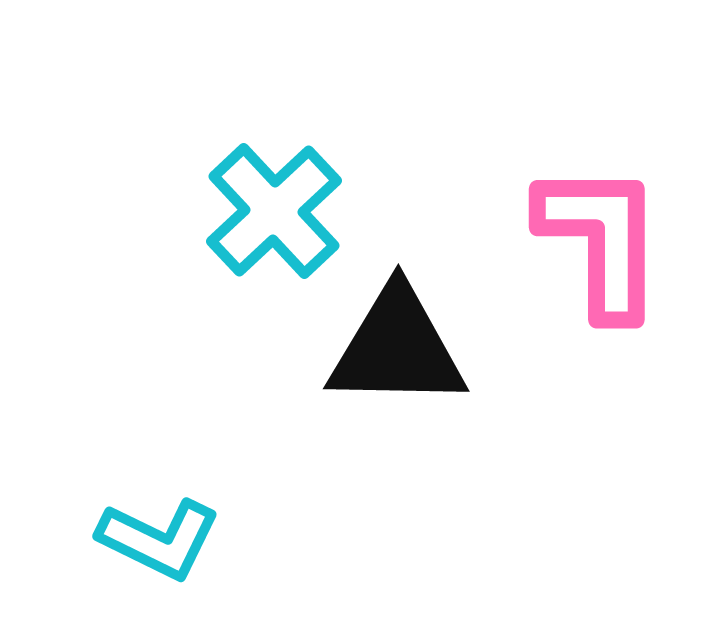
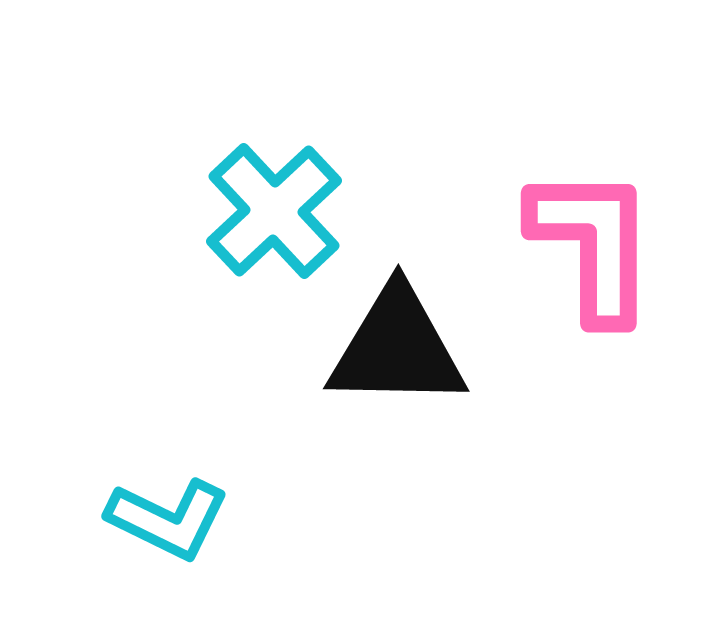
pink L-shape: moved 8 px left, 4 px down
cyan L-shape: moved 9 px right, 20 px up
